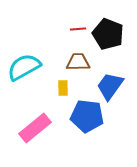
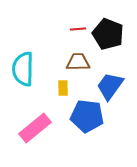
cyan semicircle: moved 1 px left, 2 px down; rotated 60 degrees counterclockwise
